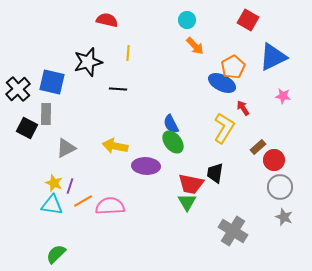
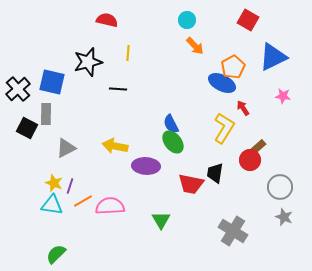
red circle: moved 24 px left
green triangle: moved 26 px left, 18 px down
